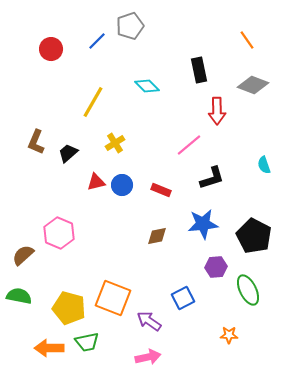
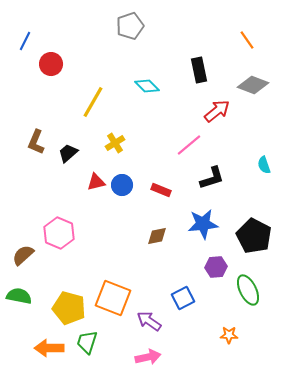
blue line: moved 72 px left; rotated 18 degrees counterclockwise
red circle: moved 15 px down
red arrow: rotated 128 degrees counterclockwise
green trapezoid: rotated 120 degrees clockwise
